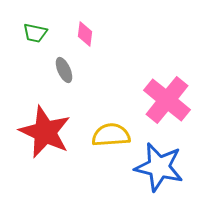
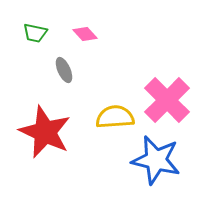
pink diamond: rotated 50 degrees counterclockwise
pink cross: rotated 6 degrees clockwise
yellow semicircle: moved 4 px right, 18 px up
blue star: moved 3 px left, 7 px up
